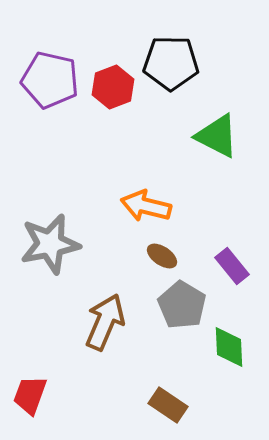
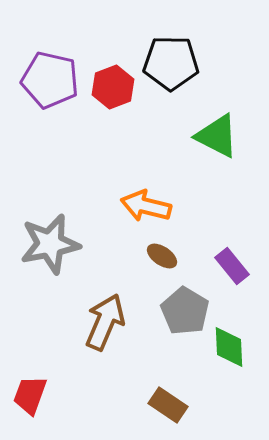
gray pentagon: moved 3 px right, 6 px down
